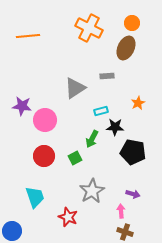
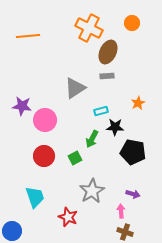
brown ellipse: moved 18 px left, 4 px down
